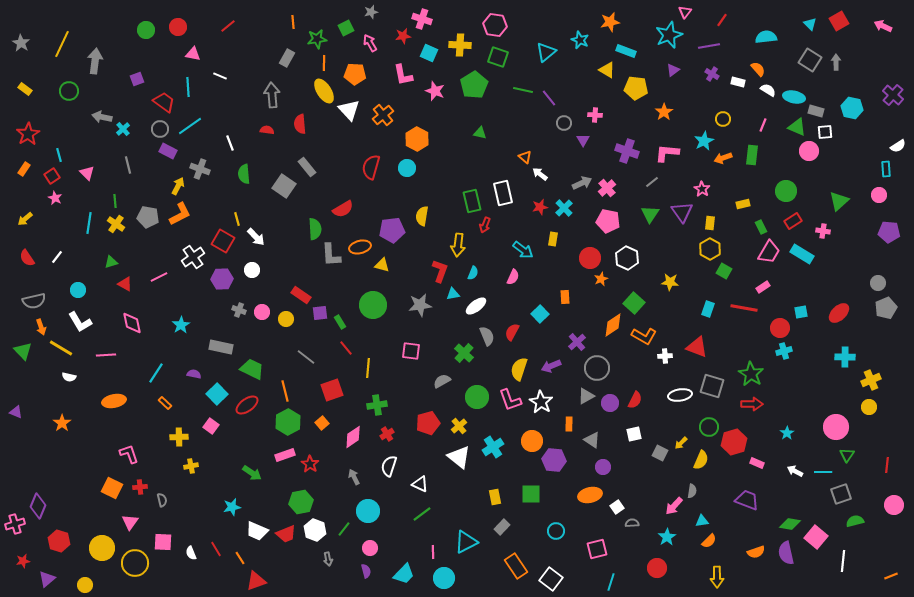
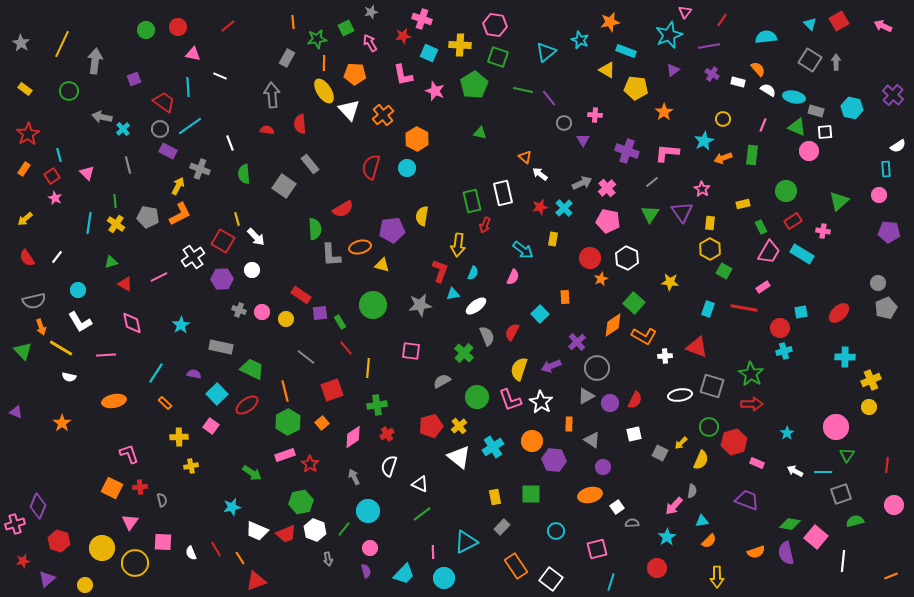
purple square at (137, 79): moved 3 px left
gray rectangle at (307, 167): moved 3 px right, 3 px up
red pentagon at (428, 423): moved 3 px right, 3 px down
